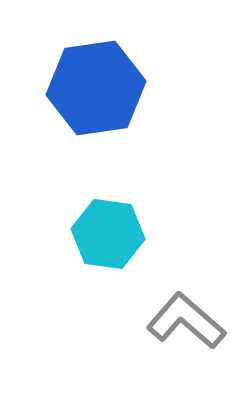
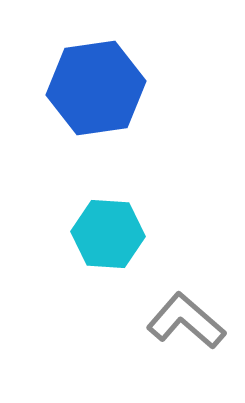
cyan hexagon: rotated 4 degrees counterclockwise
